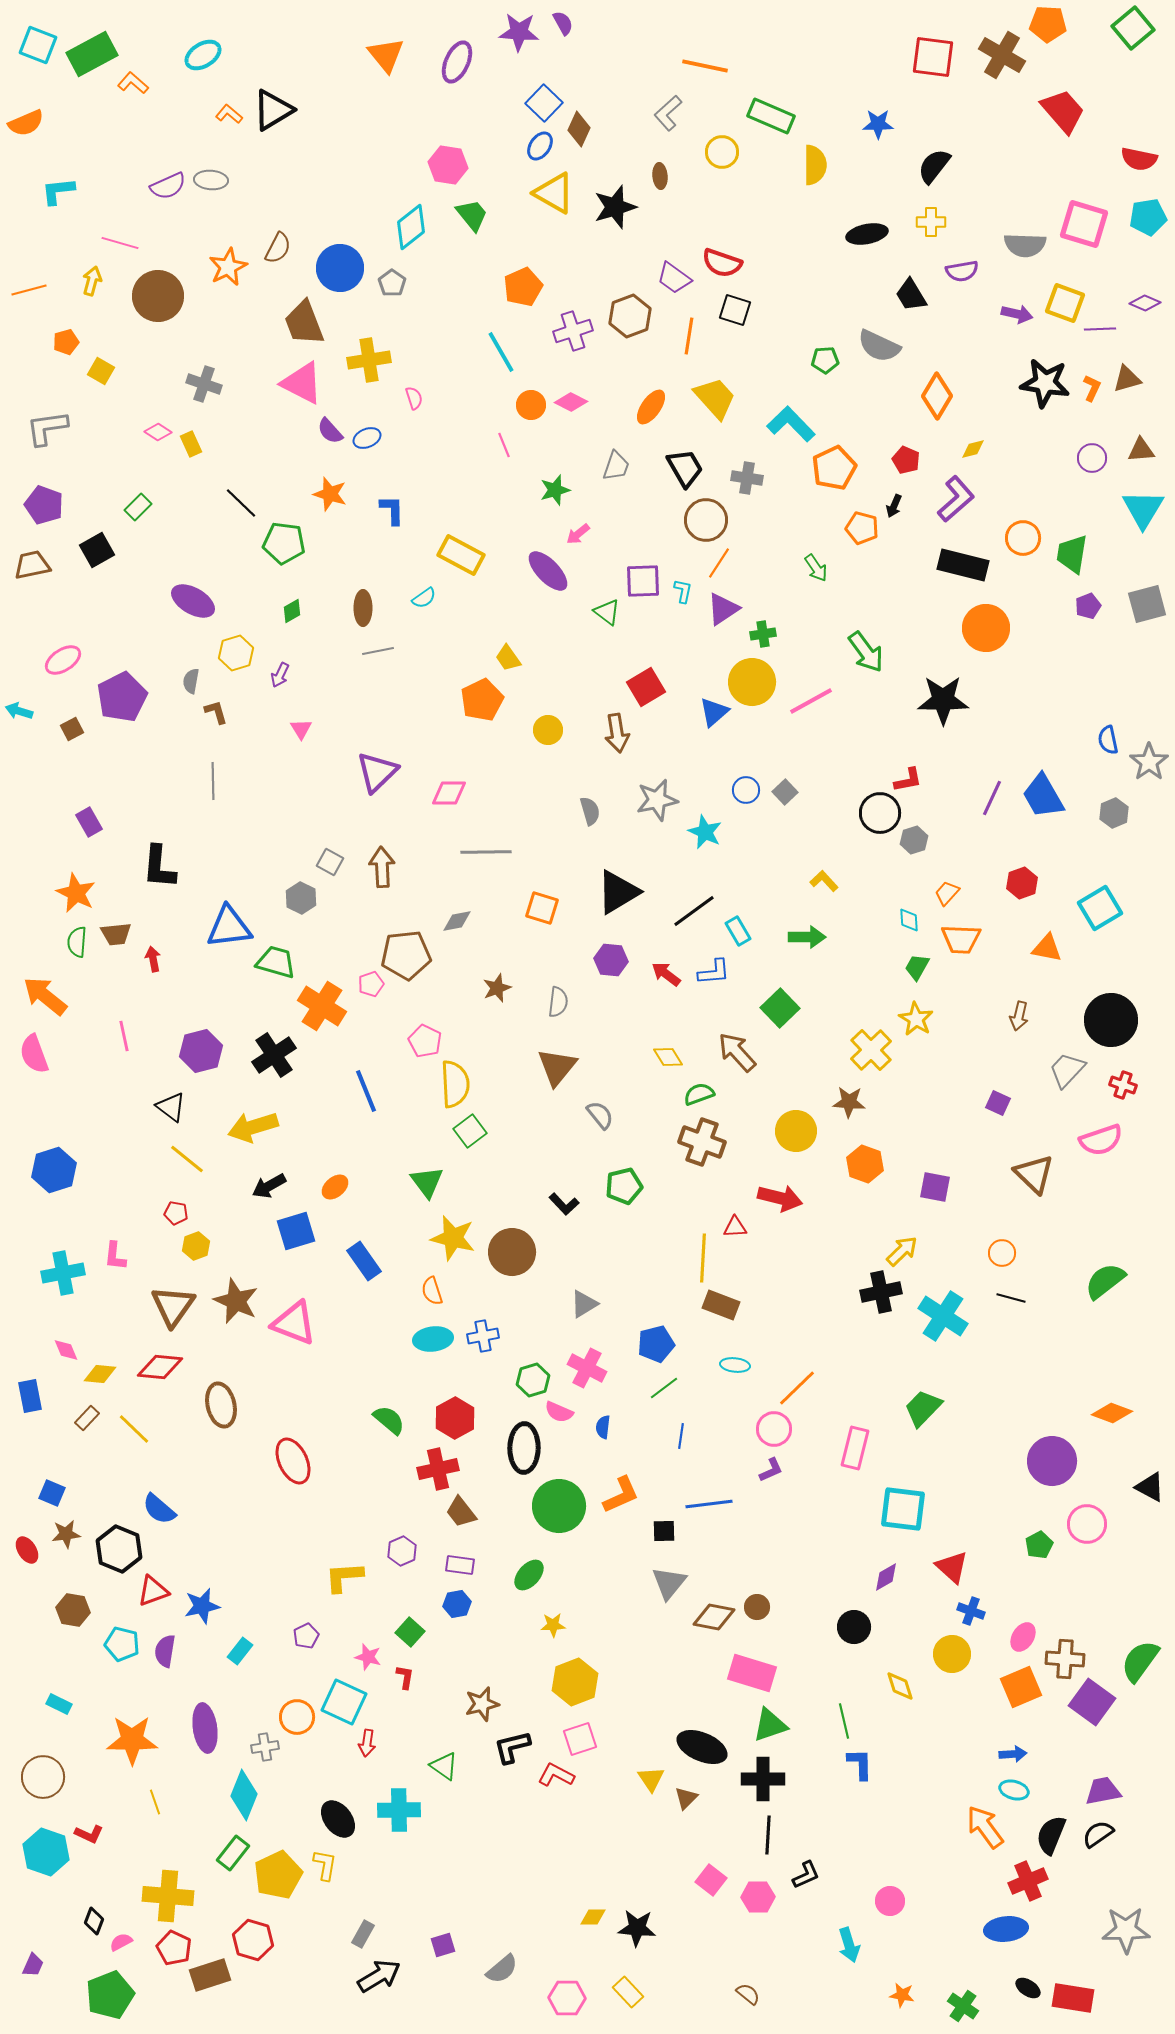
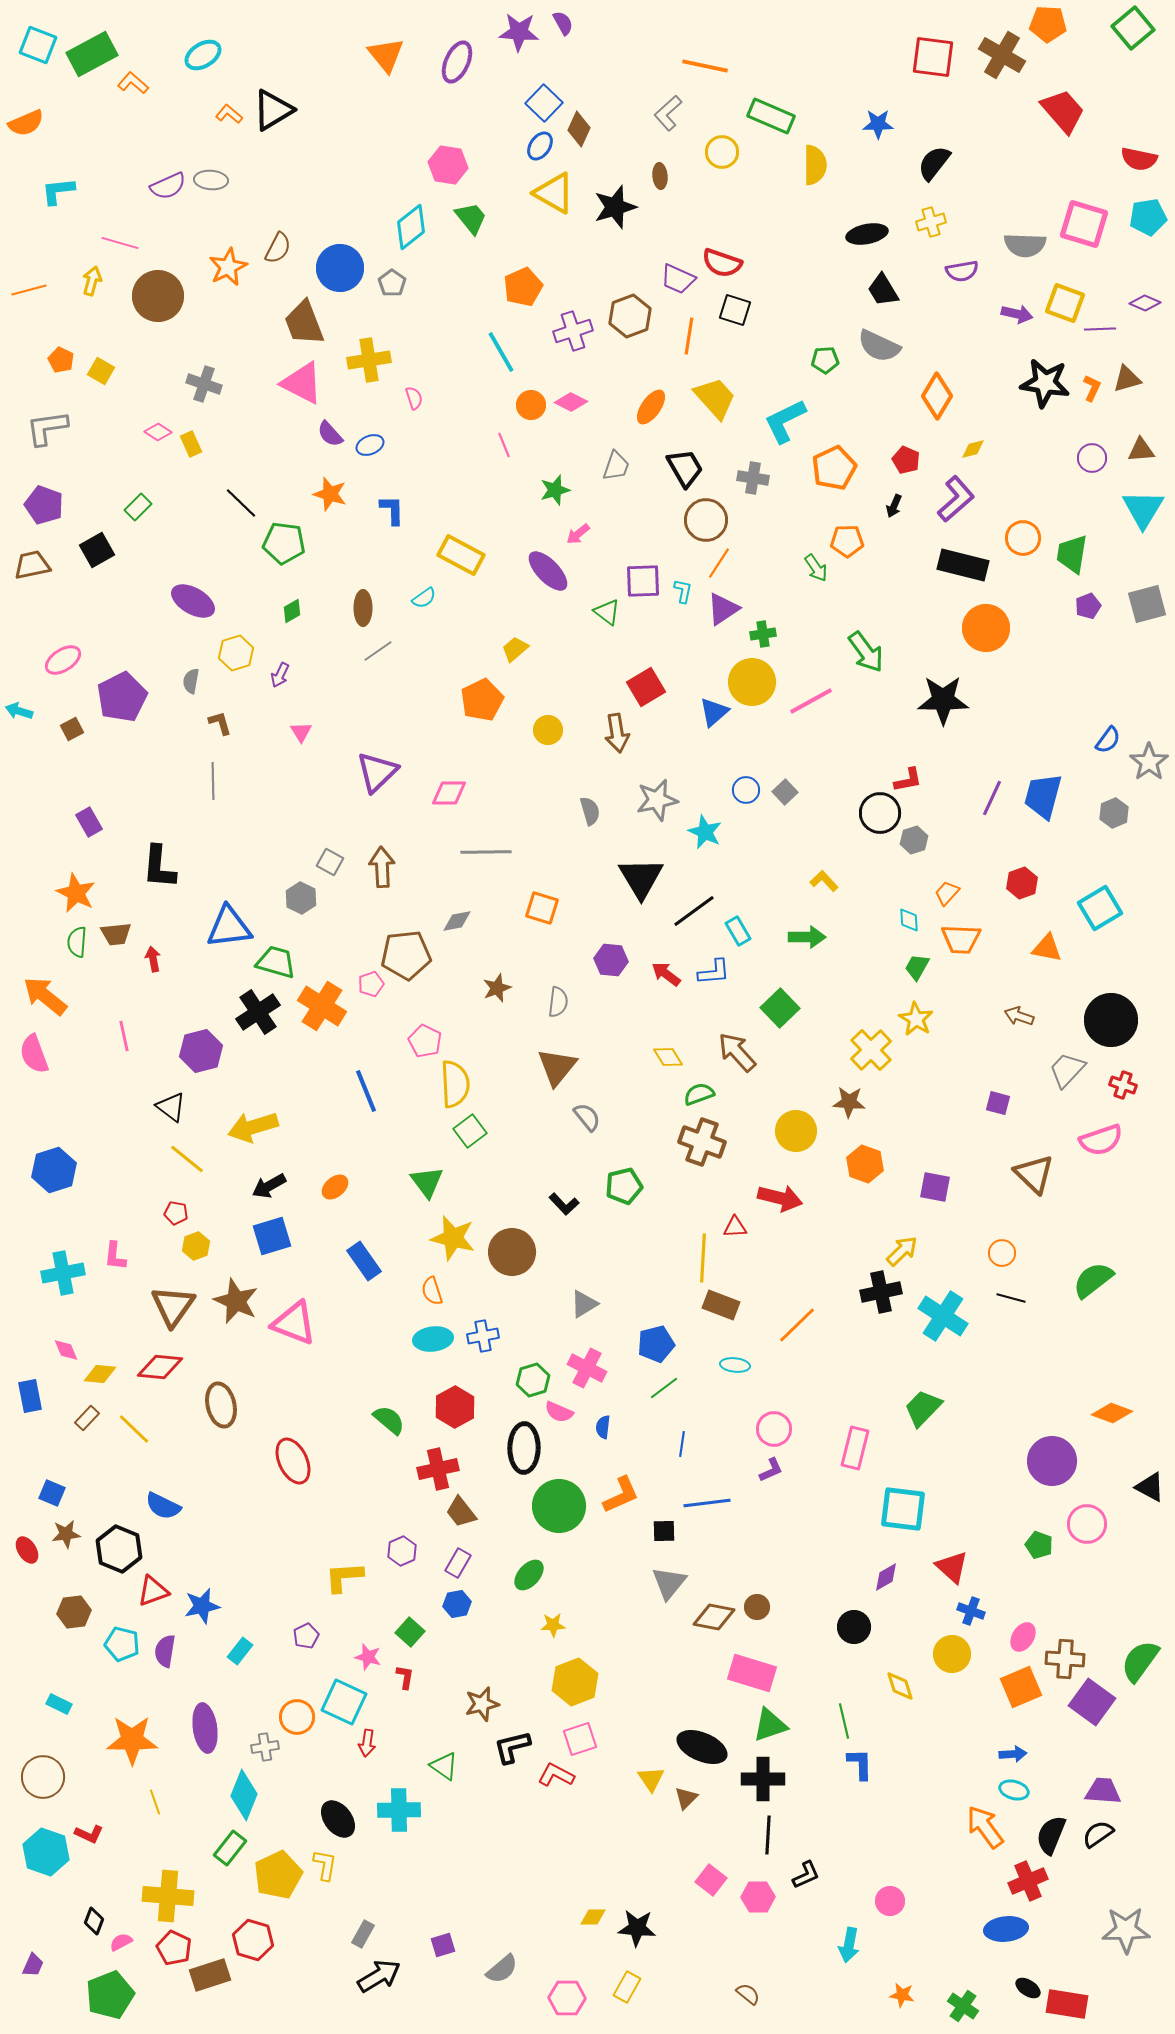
black semicircle at (934, 166): moved 3 px up
green trapezoid at (472, 215): moved 1 px left, 3 px down
yellow cross at (931, 222): rotated 16 degrees counterclockwise
purple trapezoid at (674, 278): moved 4 px right, 1 px down; rotated 12 degrees counterclockwise
black trapezoid at (911, 295): moved 28 px left, 5 px up
orange pentagon at (66, 342): moved 5 px left, 18 px down; rotated 30 degrees counterclockwise
cyan L-shape at (791, 424): moved 6 px left, 3 px up; rotated 72 degrees counterclockwise
purple semicircle at (330, 431): moved 3 px down
blue ellipse at (367, 438): moved 3 px right, 7 px down
gray cross at (747, 478): moved 6 px right
orange pentagon at (862, 528): moved 15 px left, 13 px down; rotated 16 degrees counterclockwise
gray line at (378, 651): rotated 24 degrees counterclockwise
yellow trapezoid at (508, 658): moved 7 px right, 9 px up; rotated 84 degrees clockwise
brown L-shape at (216, 712): moved 4 px right, 11 px down
pink triangle at (301, 729): moved 3 px down
blue semicircle at (1108, 740): rotated 132 degrees counterclockwise
blue trapezoid at (1043, 796): rotated 45 degrees clockwise
black triangle at (618, 892): moved 23 px right, 14 px up; rotated 30 degrees counterclockwise
brown arrow at (1019, 1016): rotated 96 degrees clockwise
black cross at (274, 1055): moved 16 px left, 43 px up
purple square at (998, 1103): rotated 10 degrees counterclockwise
gray semicircle at (600, 1115): moved 13 px left, 2 px down
blue square at (296, 1231): moved 24 px left, 5 px down
green semicircle at (1105, 1281): moved 12 px left, 1 px up
orange line at (797, 1388): moved 63 px up
red hexagon at (455, 1418): moved 11 px up
blue line at (681, 1436): moved 1 px right, 8 px down
blue line at (709, 1504): moved 2 px left, 1 px up
blue semicircle at (159, 1509): moved 4 px right, 3 px up; rotated 15 degrees counterclockwise
green pentagon at (1039, 1545): rotated 24 degrees counterclockwise
purple rectangle at (460, 1565): moved 2 px left, 2 px up; rotated 68 degrees counterclockwise
brown hexagon at (73, 1610): moved 1 px right, 2 px down; rotated 16 degrees counterclockwise
purple trapezoid at (1103, 1791): rotated 15 degrees clockwise
green rectangle at (233, 1853): moved 3 px left, 5 px up
cyan arrow at (849, 1945): rotated 28 degrees clockwise
yellow rectangle at (628, 1992): moved 1 px left, 5 px up; rotated 72 degrees clockwise
red rectangle at (1073, 1998): moved 6 px left, 6 px down
